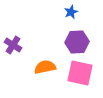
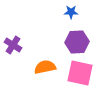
blue star: rotated 24 degrees clockwise
